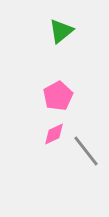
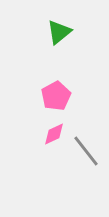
green triangle: moved 2 px left, 1 px down
pink pentagon: moved 2 px left
